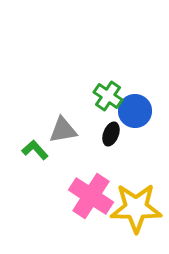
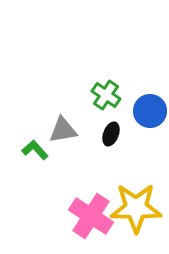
green cross: moved 2 px left, 1 px up
blue circle: moved 15 px right
pink cross: moved 20 px down
